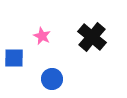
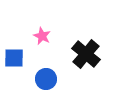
black cross: moved 6 px left, 17 px down
blue circle: moved 6 px left
